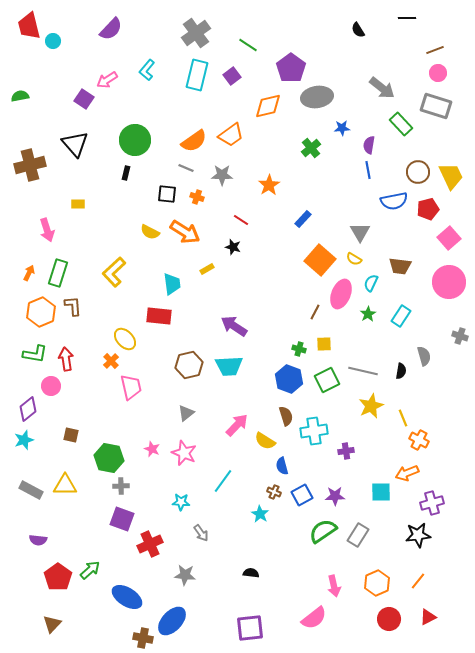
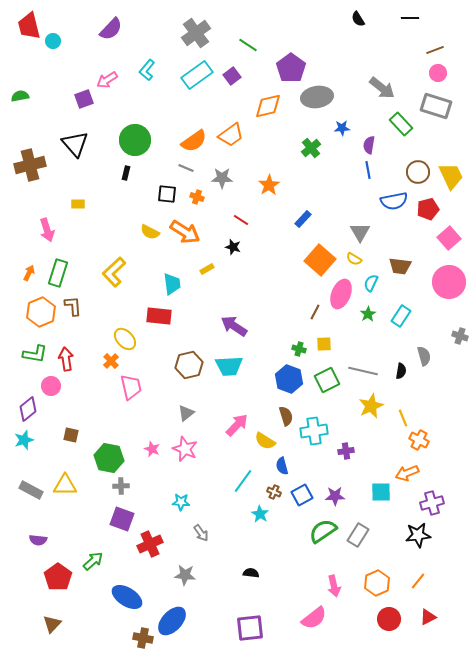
black line at (407, 18): moved 3 px right
black semicircle at (358, 30): moved 11 px up
cyan rectangle at (197, 75): rotated 40 degrees clockwise
purple square at (84, 99): rotated 36 degrees clockwise
gray star at (222, 175): moved 3 px down
pink star at (184, 453): moved 1 px right, 4 px up
cyan line at (223, 481): moved 20 px right
green arrow at (90, 570): moved 3 px right, 9 px up
